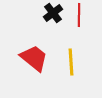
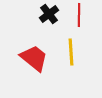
black cross: moved 4 px left, 1 px down
yellow line: moved 10 px up
